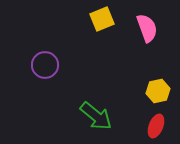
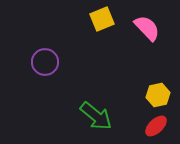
pink semicircle: rotated 24 degrees counterclockwise
purple circle: moved 3 px up
yellow hexagon: moved 4 px down
red ellipse: rotated 25 degrees clockwise
